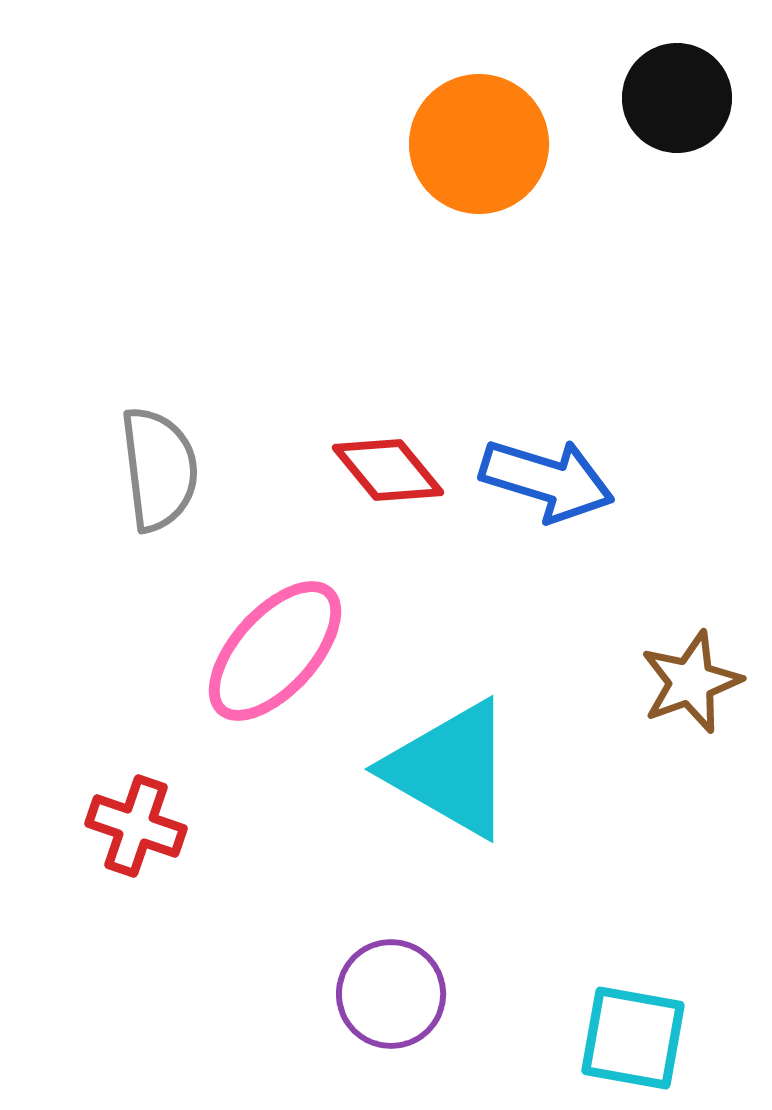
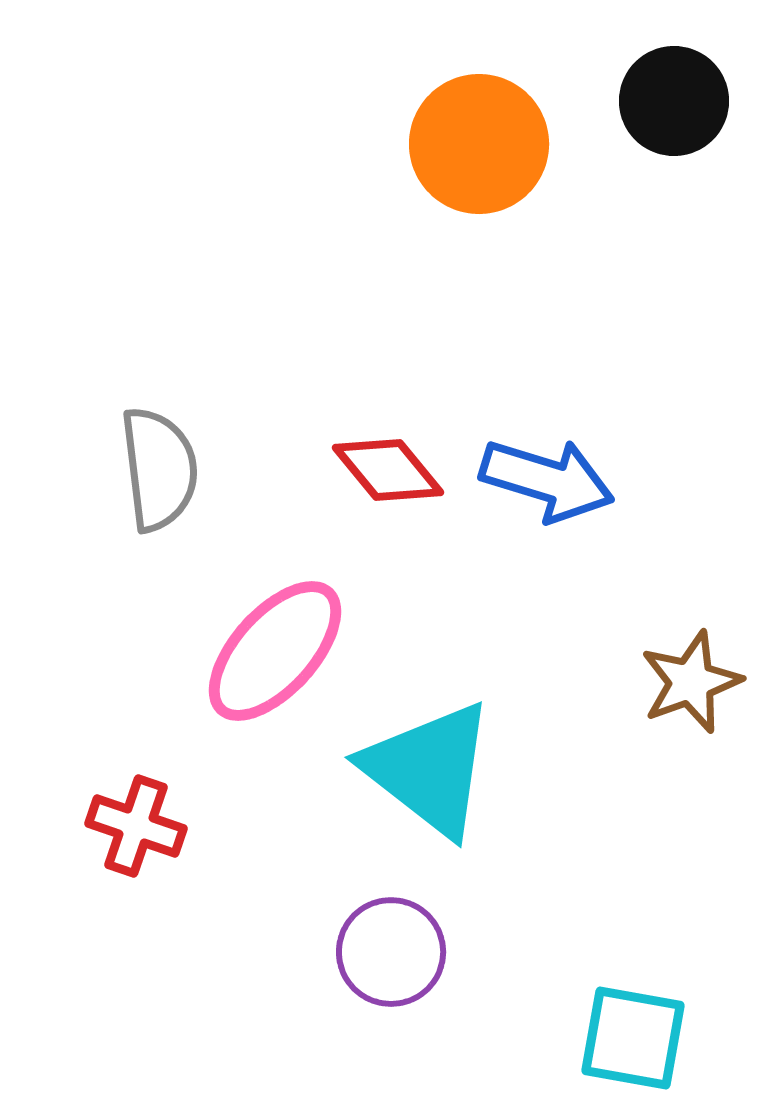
black circle: moved 3 px left, 3 px down
cyan triangle: moved 21 px left; rotated 8 degrees clockwise
purple circle: moved 42 px up
